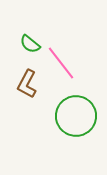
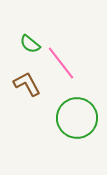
brown L-shape: rotated 124 degrees clockwise
green circle: moved 1 px right, 2 px down
